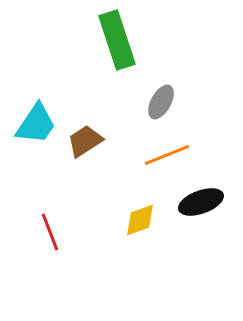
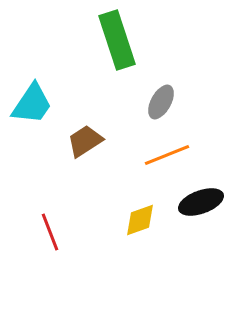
cyan trapezoid: moved 4 px left, 20 px up
